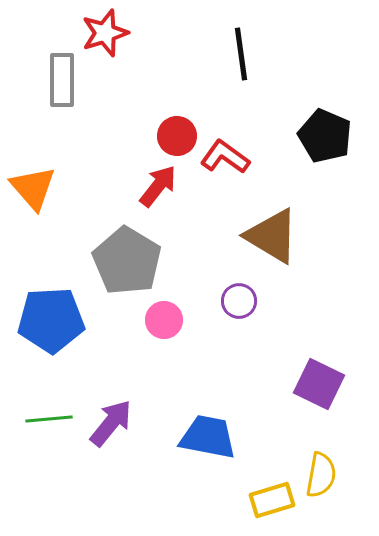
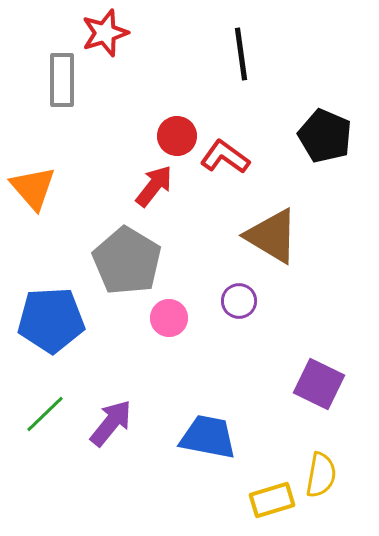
red arrow: moved 4 px left
pink circle: moved 5 px right, 2 px up
green line: moved 4 px left, 5 px up; rotated 39 degrees counterclockwise
